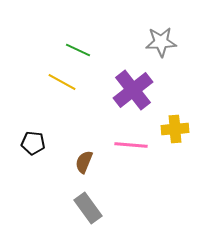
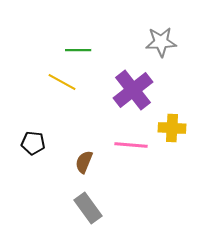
green line: rotated 25 degrees counterclockwise
yellow cross: moved 3 px left, 1 px up; rotated 8 degrees clockwise
